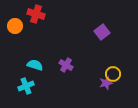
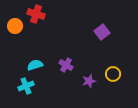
cyan semicircle: rotated 35 degrees counterclockwise
purple star: moved 17 px left, 2 px up
